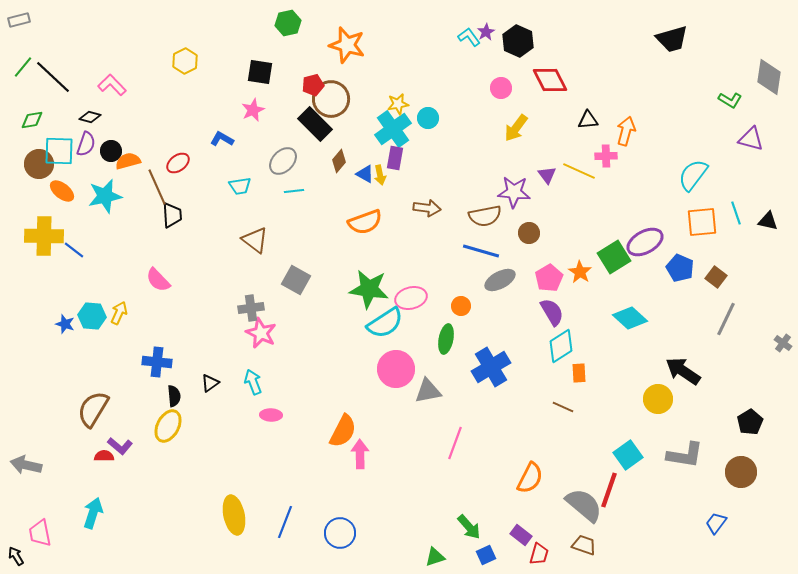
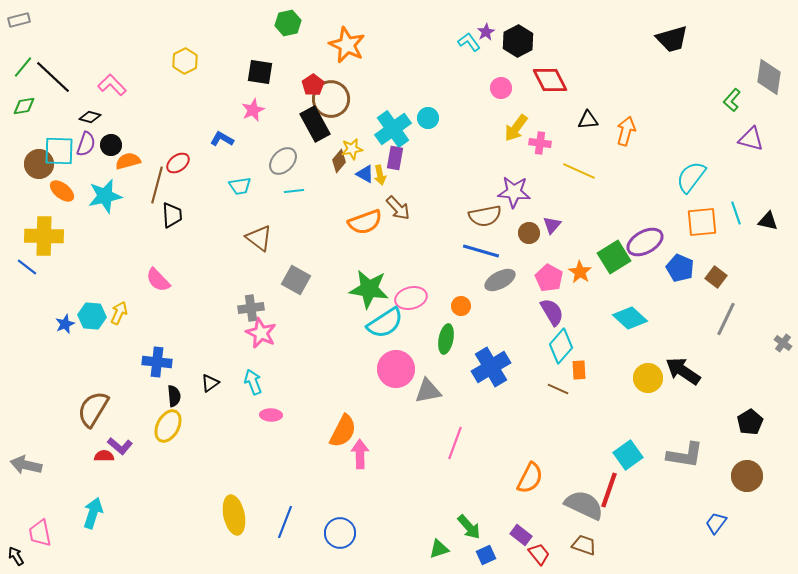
cyan L-shape at (469, 37): moved 5 px down
black hexagon at (518, 41): rotated 8 degrees clockwise
orange star at (347, 45): rotated 9 degrees clockwise
red pentagon at (313, 85): rotated 20 degrees counterclockwise
green L-shape at (730, 100): moved 2 px right; rotated 100 degrees clockwise
yellow star at (398, 104): moved 46 px left, 45 px down
green diamond at (32, 120): moved 8 px left, 14 px up
black rectangle at (315, 124): rotated 16 degrees clockwise
black circle at (111, 151): moved 6 px up
pink cross at (606, 156): moved 66 px left, 13 px up; rotated 10 degrees clockwise
purple triangle at (547, 175): moved 5 px right, 50 px down; rotated 18 degrees clockwise
cyan semicircle at (693, 175): moved 2 px left, 2 px down
brown line at (157, 187): moved 2 px up; rotated 39 degrees clockwise
brown arrow at (427, 208): moved 29 px left; rotated 40 degrees clockwise
brown triangle at (255, 240): moved 4 px right, 2 px up
blue line at (74, 250): moved 47 px left, 17 px down
pink pentagon at (549, 278): rotated 12 degrees counterclockwise
blue star at (65, 324): rotated 30 degrees clockwise
cyan diamond at (561, 346): rotated 16 degrees counterclockwise
orange rectangle at (579, 373): moved 3 px up
yellow circle at (658, 399): moved 10 px left, 21 px up
brown line at (563, 407): moved 5 px left, 18 px up
brown circle at (741, 472): moved 6 px right, 4 px down
gray semicircle at (584, 505): rotated 15 degrees counterclockwise
red trapezoid at (539, 554): rotated 55 degrees counterclockwise
green triangle at (435, 557): moved 4 px right, 8 px up
